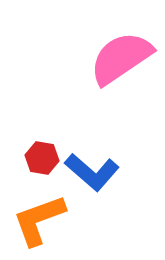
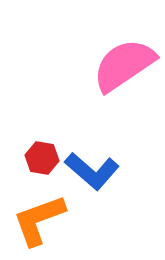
pink semicircle: moved 3 px right, 7 px down
blue L-shape: moved 1 px up
